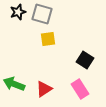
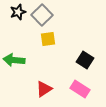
gray square: moved 1 px down; rotated 30 degrees clockwise
green arrow: moved 24 px up; rotated 15 degrees counterclockwise
pink rectangle: rotated 24 degrees counterclockwise
